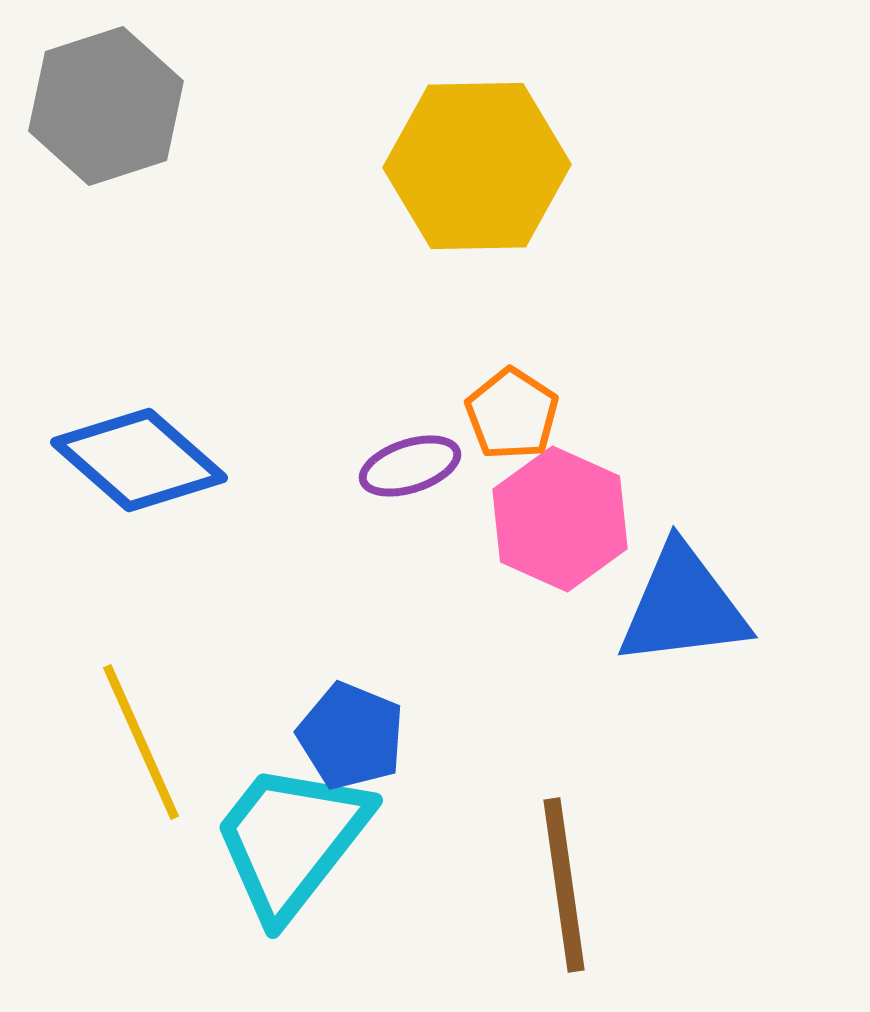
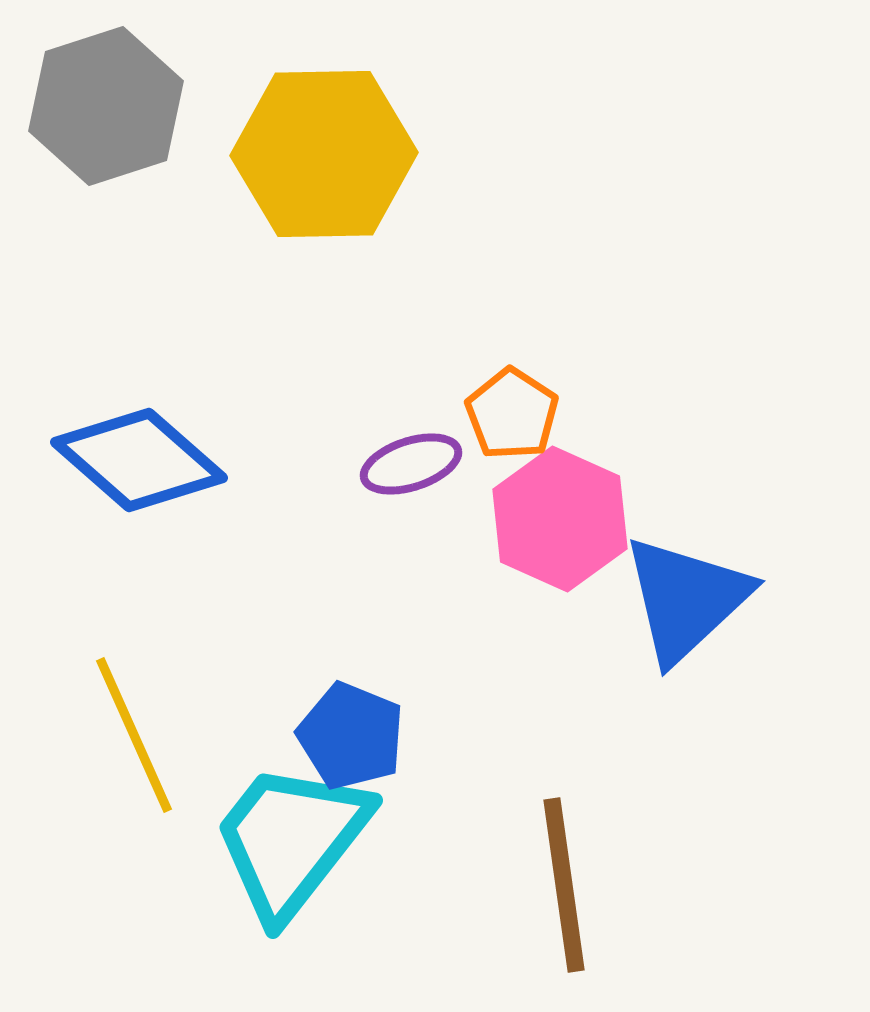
yellow hexagon: moved 153 px left, 12 px up
purple ellipse: moved 1 px right, 2 px up
blue triangle: moved 3 px right, 7 px up; rotated 36 degrees counterclockwise
yellow line: moved 7 px left, 7 px up
